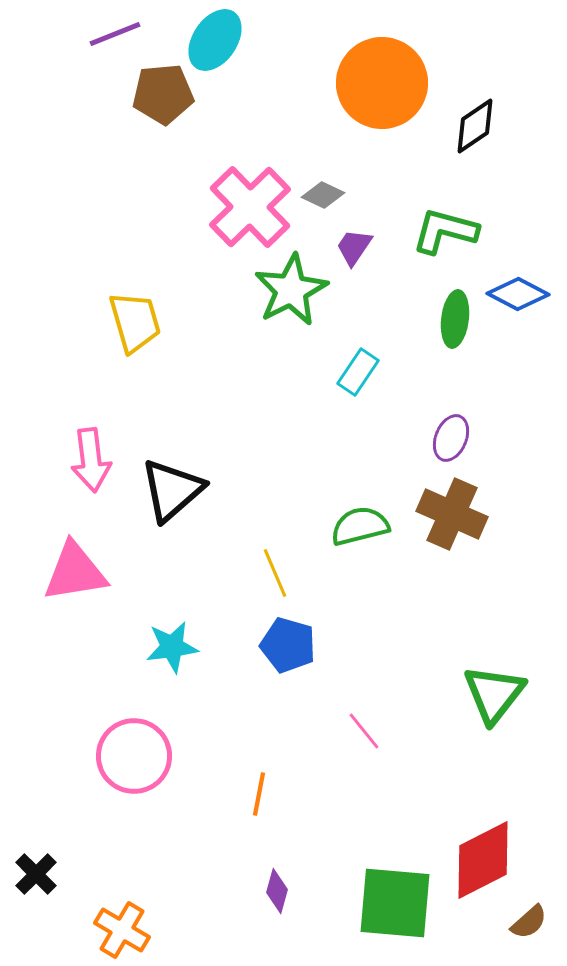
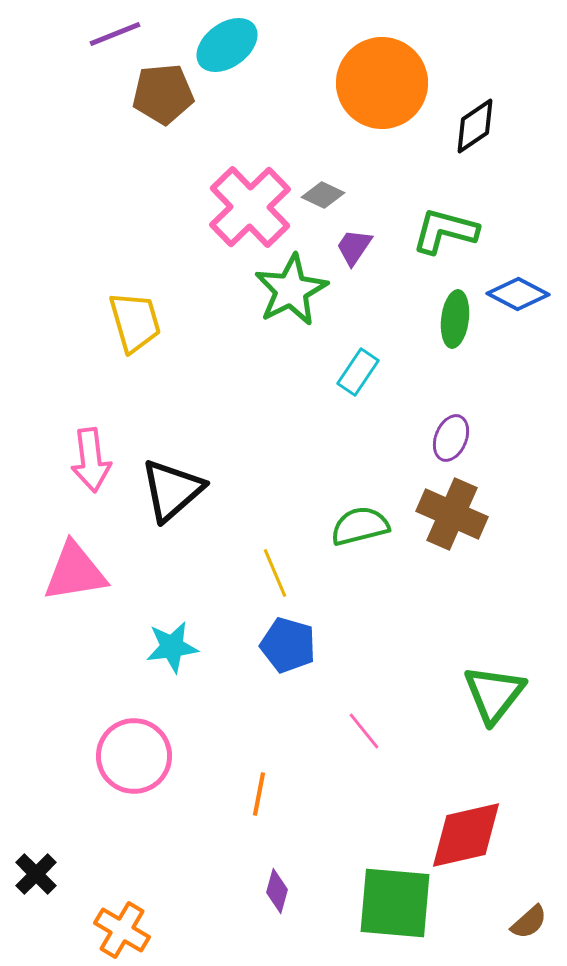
cyan ellipse: moved 12 px right, 5 px down; rotated 20 degrees clockwise
red diamond: moved 17 px left, 25 px up; rotated 14 degrees clockwise
